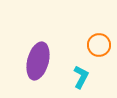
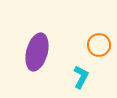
purple ellipse: moved 1 px left, 9 px up
